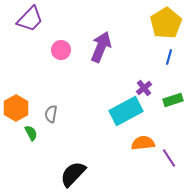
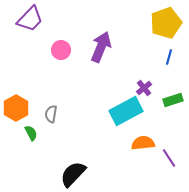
yellow pentagon: rotated 12 degrees clockwise
